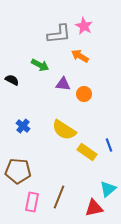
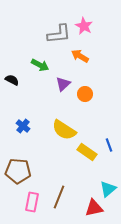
purple triangle: rotated 49 degrees counterclockwise
orange circle: moved 1 px right
